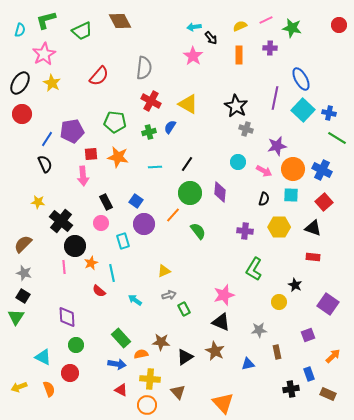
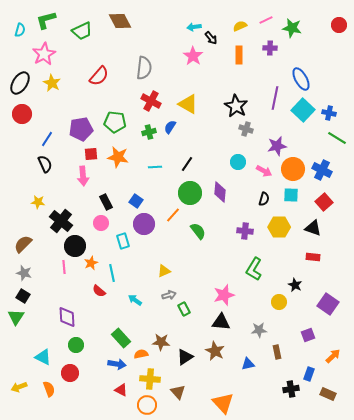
purple pentagon at (72, 131): moved 9 px right, 2 px up
black triangle at (221, 322): rotated 18 degrees counterclockwise
blue rectangle at (309, 374): rotated 40 degrees clockwise
